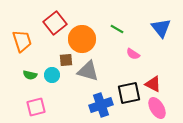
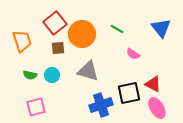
orange circle: moved 5 px up
brown square: moved 8 px left, 12 px up
